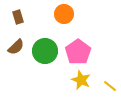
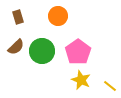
orange circle: moved 6 px left, 2 px down
green circle: moved 3 px left
